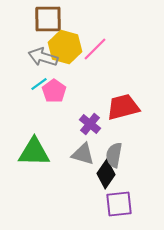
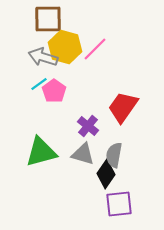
red trapezoid: rotated 40 degrees counterclockwise
purple cross: moved 2 px left, 2 px down
green triangle: moved 7 px right; rotated 16 degrees counterclockwise
